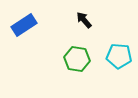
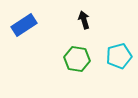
black arrow: rotated 24 degrees clockwise
cyan pentagon: rotated 20 degrees counterclockwise
